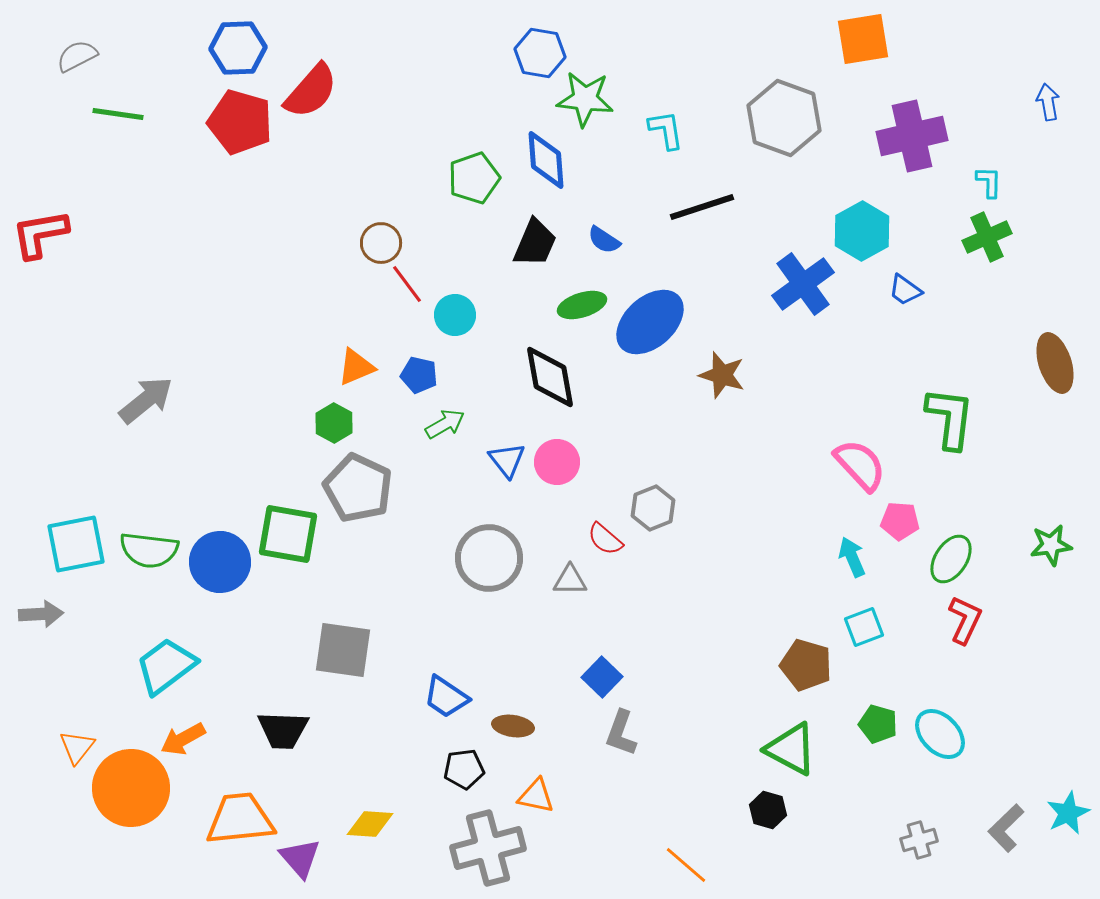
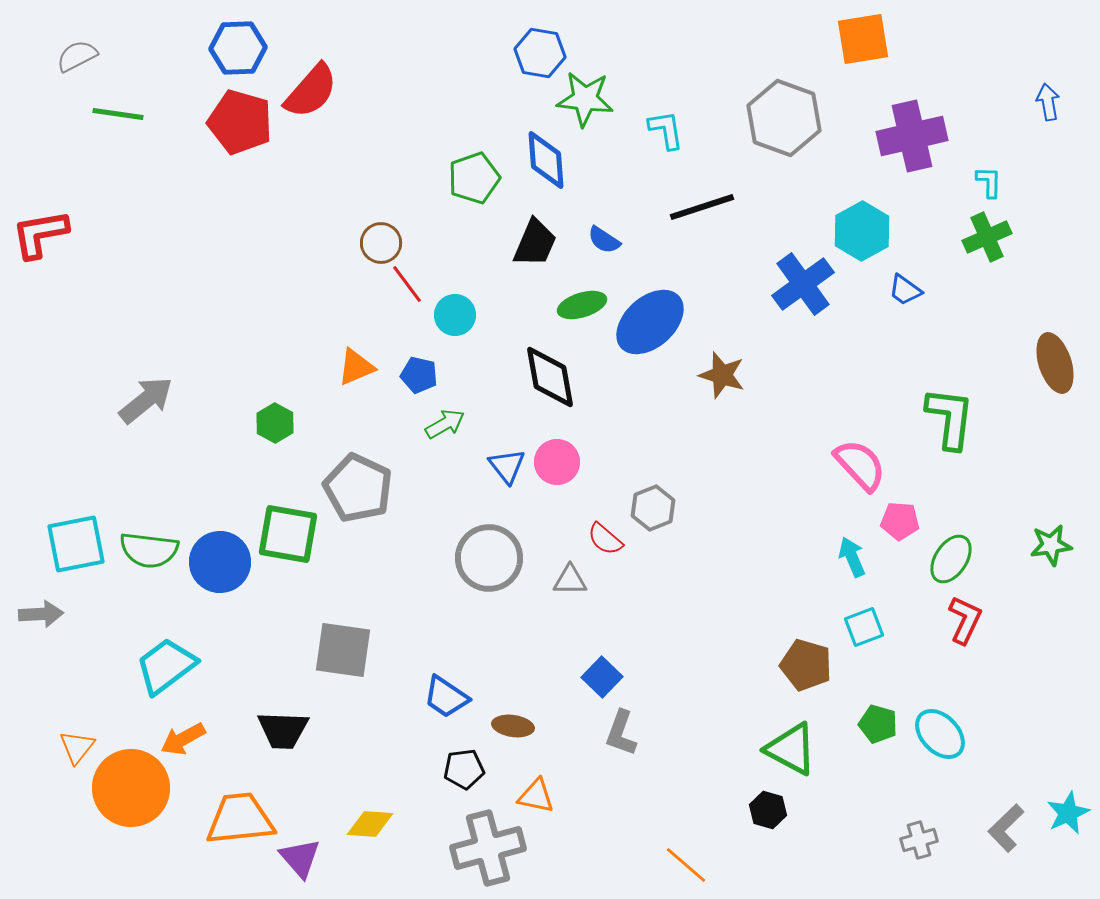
green hexagon at (334, 423): moved 59 px left
blue triangle at (507, 460): moved 6 px down
